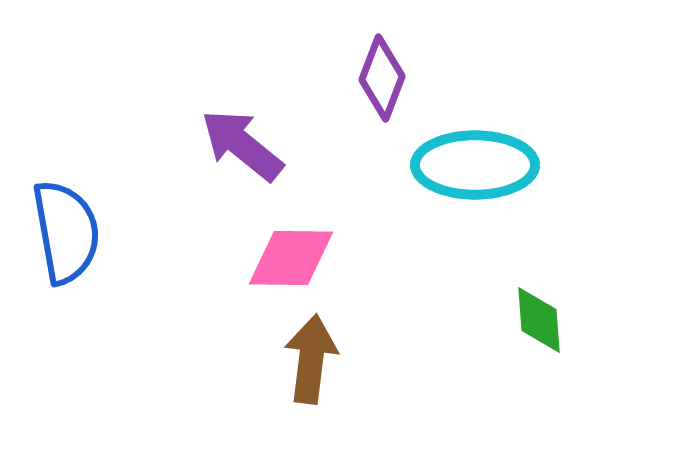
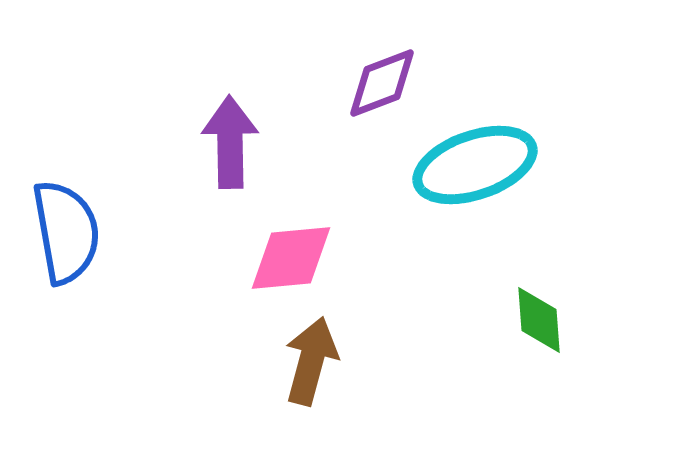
purple diamond: moved 5 px down; rotated 48 degrees clockwise
purple arrow: moved 12 px left, 3 px up; rotated 50 degrees clockwise
cyan ellipse: rotated 19 degrees counterclockwise
pink diamond: rotated 6 degrees counterclockwise
brown arrow: moved 2 px down; rotated 8 degrees clockwise
